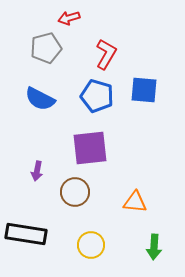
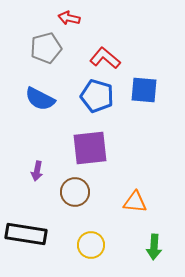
red arrow: rotated 30 degrees clockwise
red L-shape: moved 1 px left, 4 px down; rotated 80 degrees counterclockwise
